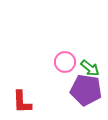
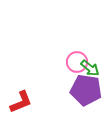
pink circle: moved 12 px right
red L-shape: moved 1 px left; rotated 110 degrees counterclockwise
